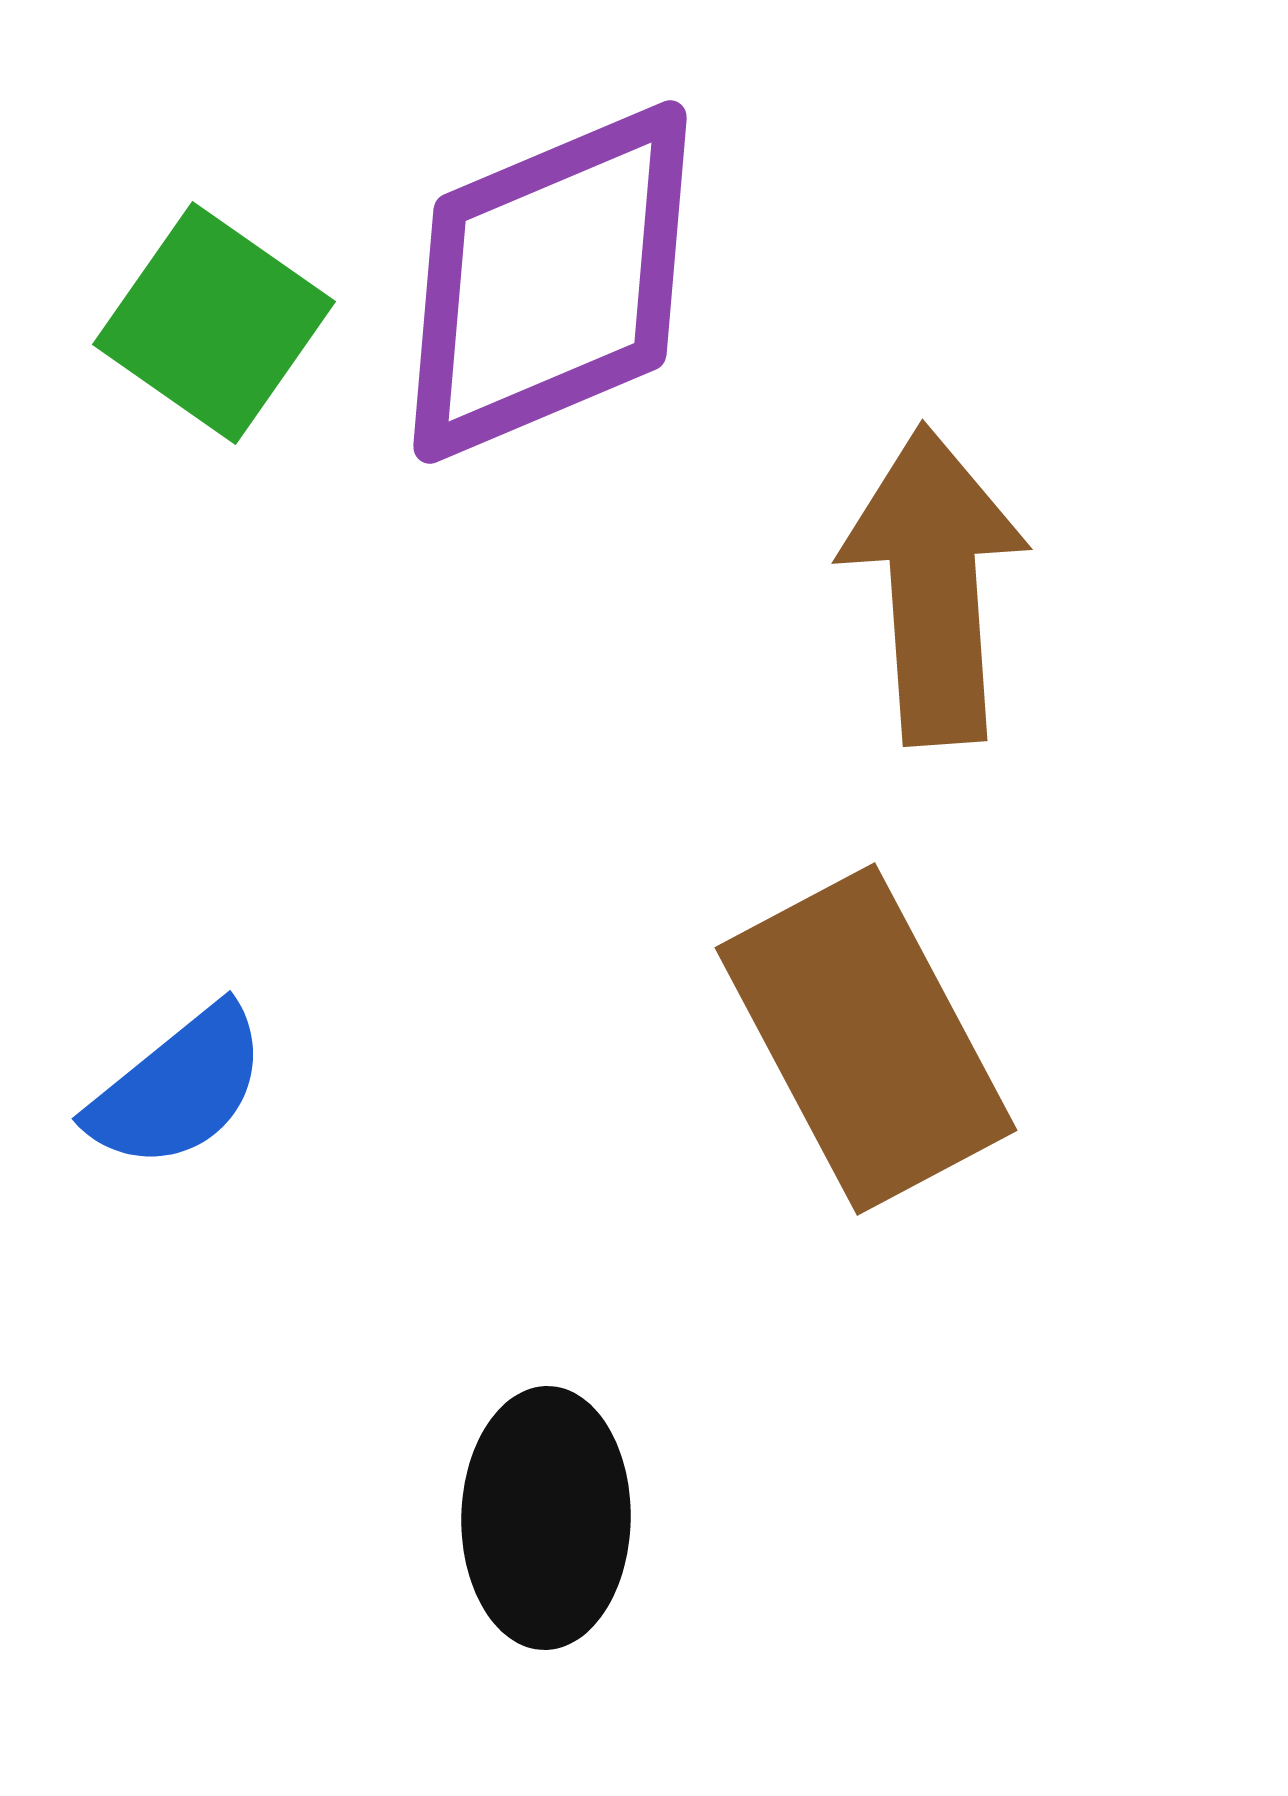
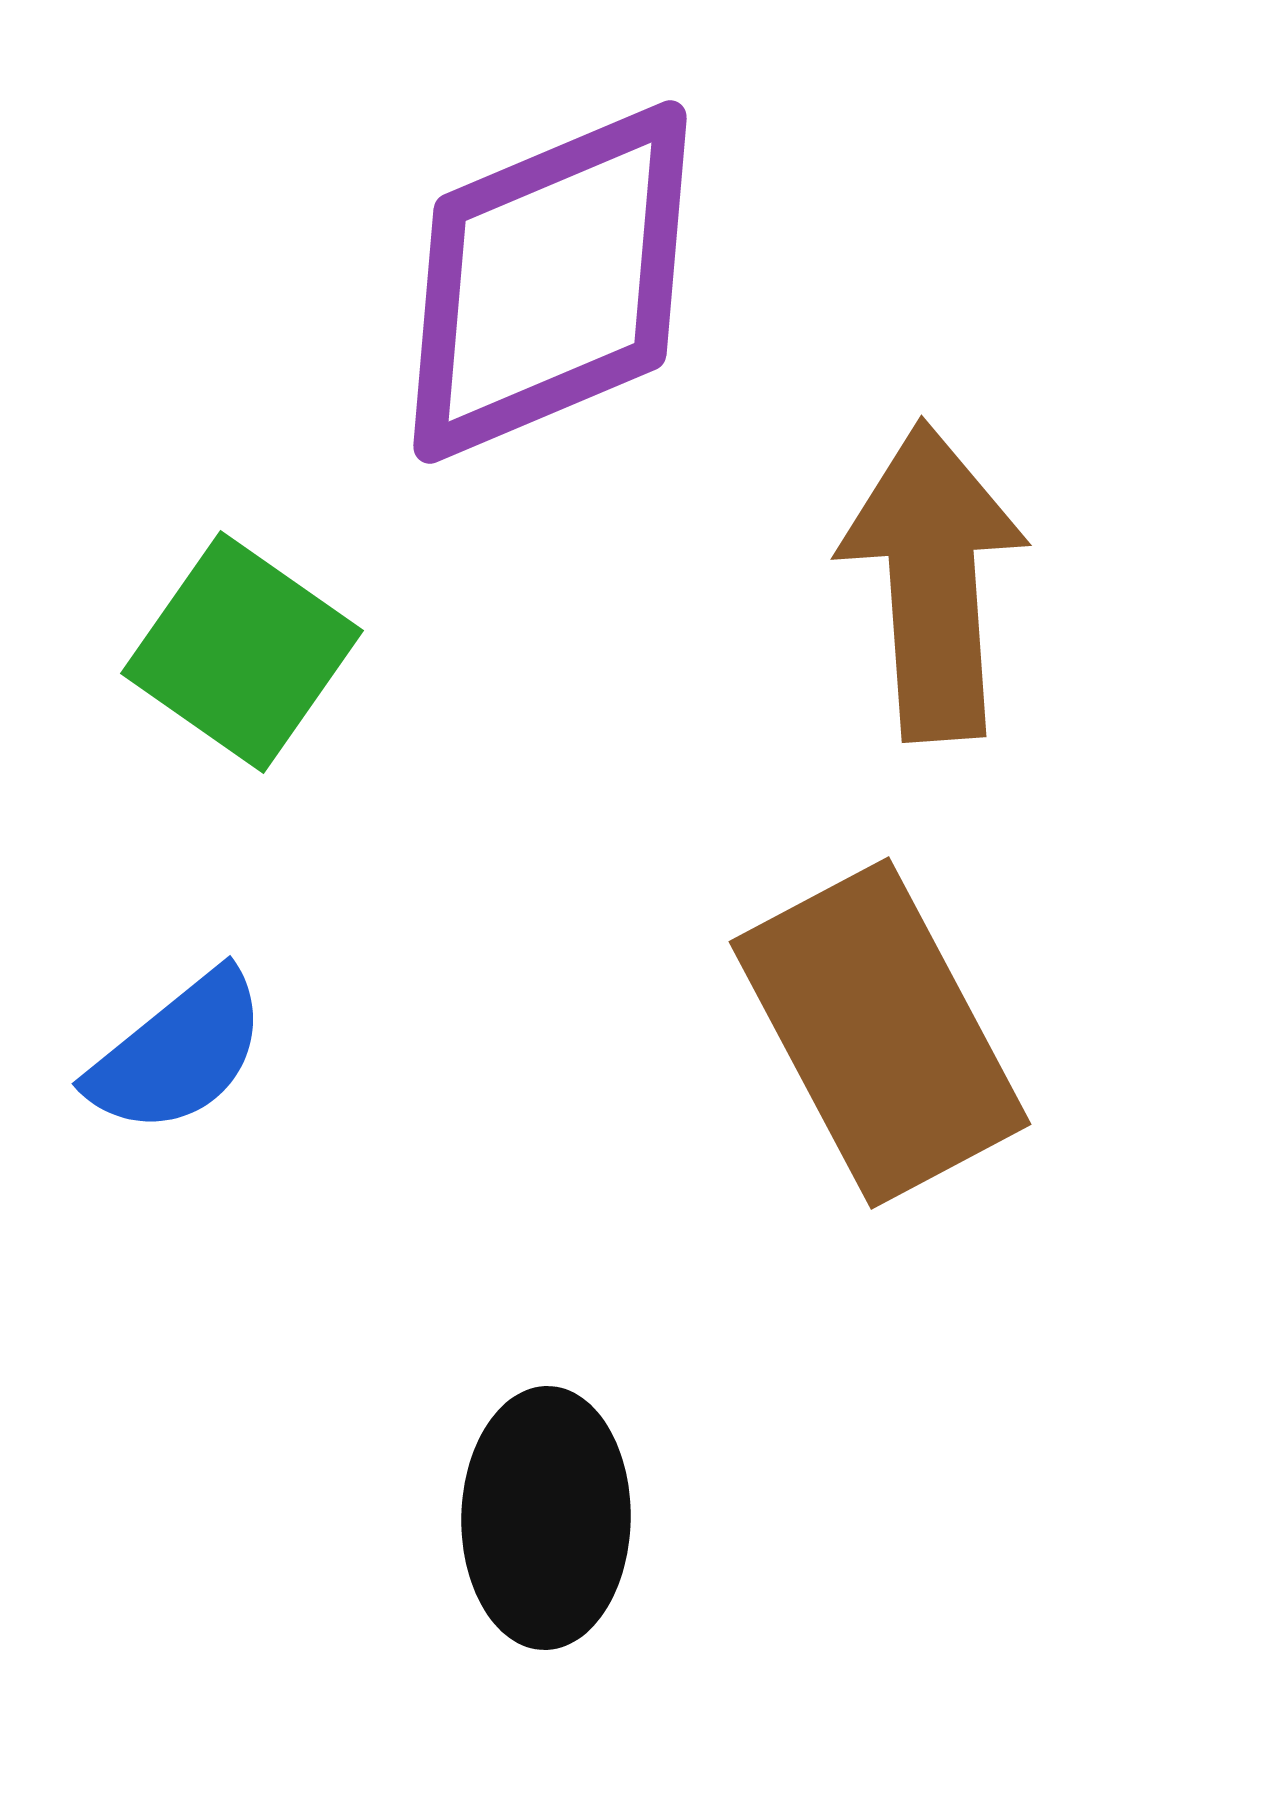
green square: moved 28 px right, 329 px down
brown arrow: moved 1 px left, 4 px up
brown rectangle: moved 14 px right, 6 px up
blue semicircle: moved 35 px up
